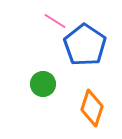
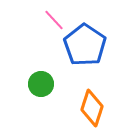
pink line: moved 1 px left, 1 px up; rotated 15 degrees clockwise
green circle: moved 2 px left
